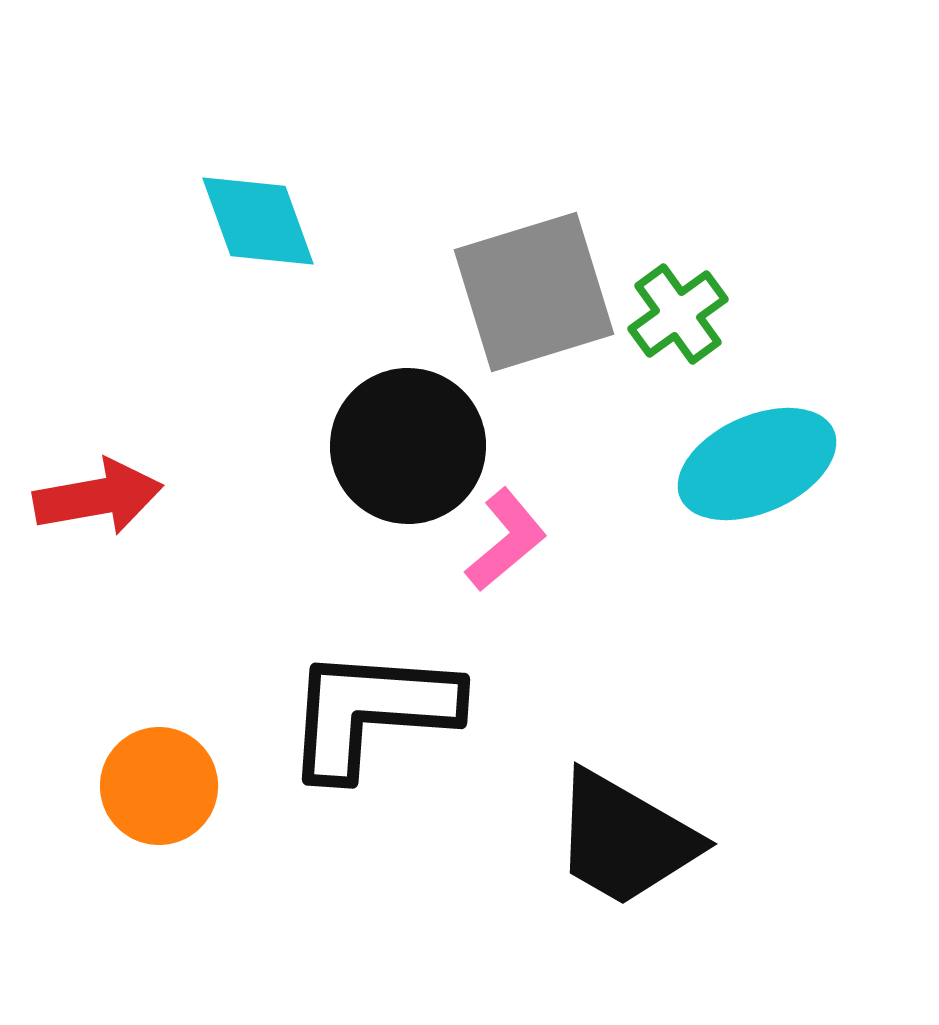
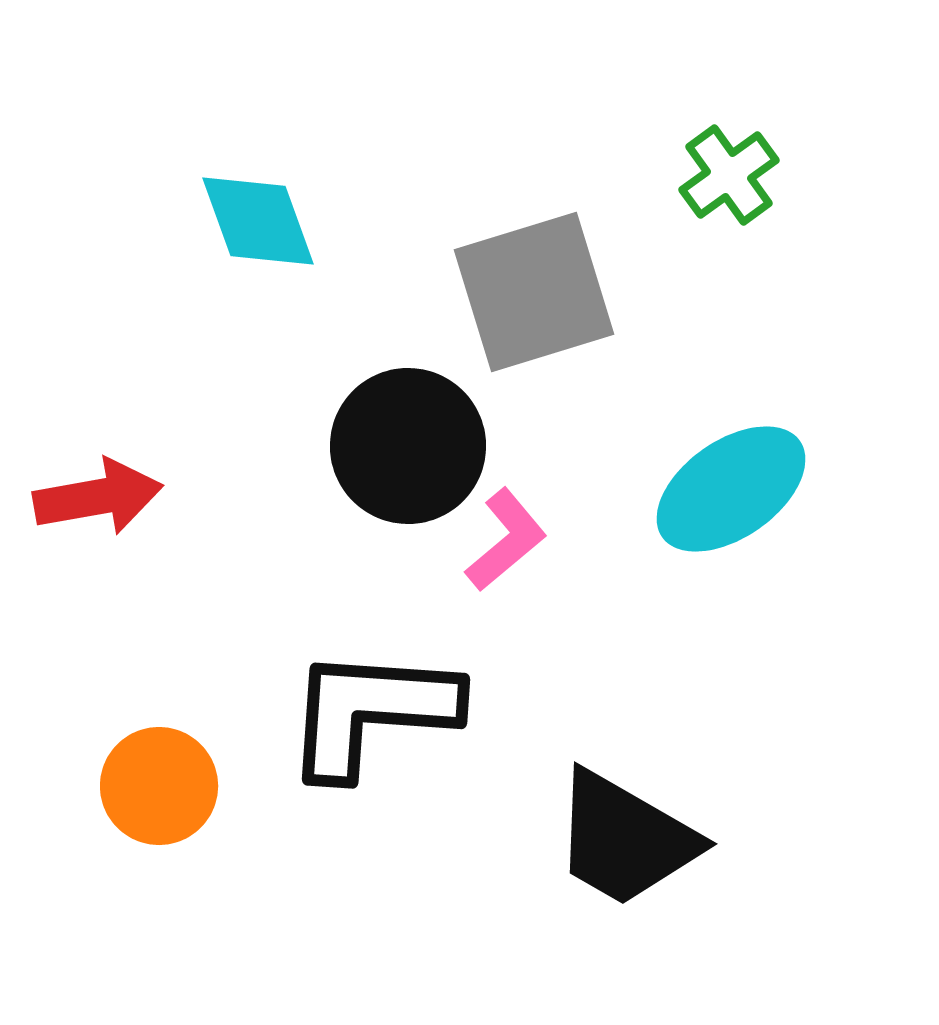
green cross: moved 51 px right, 139 px up
cyan ellipse: moved 26 px left, 25 px down; rotated 11 degrees counterclockwise
